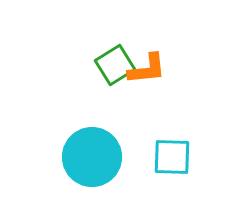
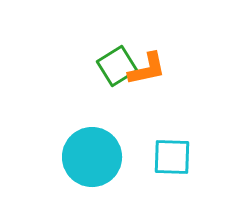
green square: moved 2 px right, 1 px down
orange L-shape: rotated 6 degrees counterclockwise
